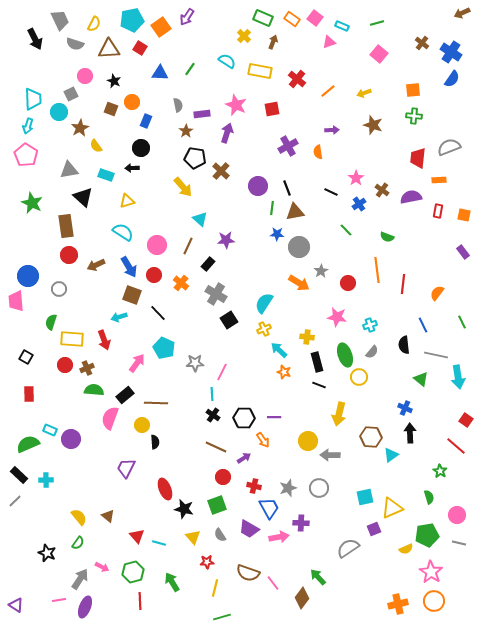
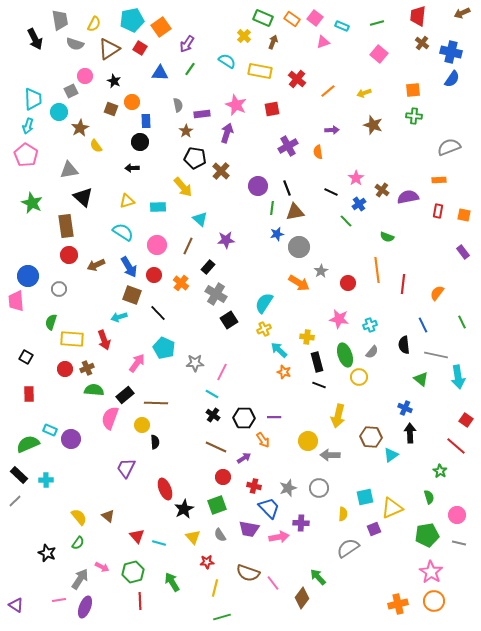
purple arrow at (187, 17): moved 27 px down
gray trapezoid at (60, 20): rotated 15 degrees clockwise
pink triangle at (329, 42): moved 6 px left
brown triangle at (109, 49): rotated 30 degrees counterclockwise
blue cross at (451, 52): rotated 20 degrees counterclockwise
gray square at (71, 94): moved 3 px up
blue rectangle at (146, 121): rotated 24 degrees counterclockwise
black circle at (141, 148): moved 1 px left, 6 px up
red trapezoid at (418, 158): moved 142 px up
cyan rectangle at (106, 175): moved 52 px right, 32 px down; rotated 21 degrees counterclockwise
purple semicircle at (411, 197): moved 3 px left
green line at (346, 230): moved 9 px up
blue star at (277, 234): rotated 16 degrees counterclockwise
black rectangle at (208, 264): moved 3 px down
pink star at (337, 317): moved 2 px right, 2 px down
red circle at (65, 365): moved 4 px down
cyan line at (212, 394): rotated 56 degrees counterclockwise
yellow arrow at (339, 414): moved 1 px left, 2 px down
blue trapezoid at (269, 508): rotated 15 degrees counterclockwise
black star at (184, 509): rotated 30 degrees clockwise
purple trapezoid at (249, 529): rotated 20 degrees counterclockwise
yellow semicircle at (406, 549): moved 63 px left, 35 px up; rotated 64 degrees counterclockwise
